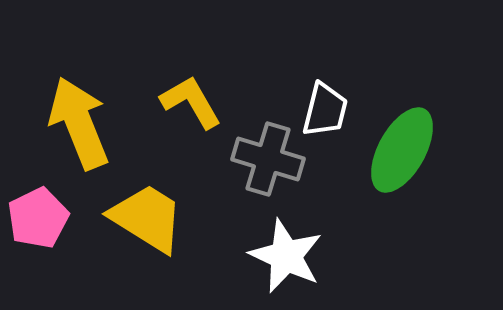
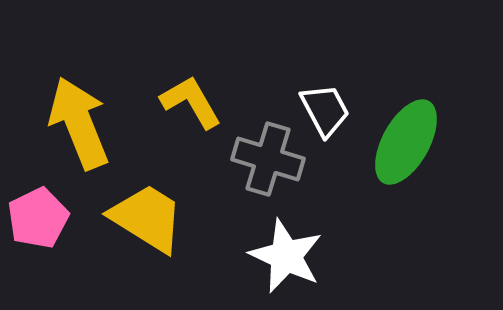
white trapezoid: rotated 42 degrees counterclockwise
green ellipse: moved 4 px right, 8 px up
